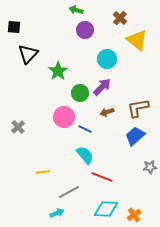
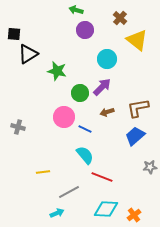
black square: moved 7 px down
black triangle: rotated 15 degrees clockwise
green star: moved 1 px left; rotated 24 degrees counterclockwise
gray cross: rotated 32 degrees counterclockwise
